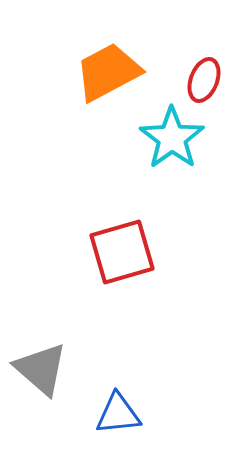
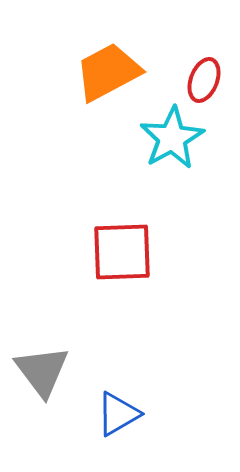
cyan star: rotated 6 degrees clockwise
red square: rotated 14 degrees clockwise
gray triangle: moved 1 px right, 2 px down; rotated 12 degrees clockwise
blue triangle: rotated 24 degrees counterclockwise
